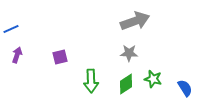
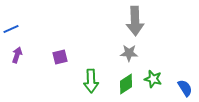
gray arrow: rotated 108 degrees clockwise
